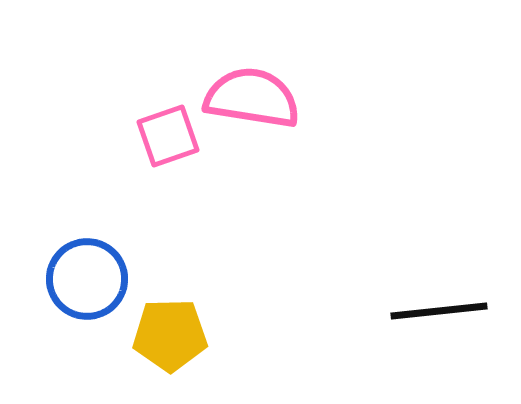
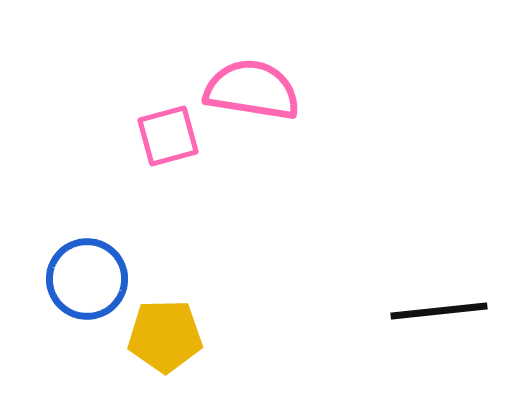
pink semicircle: moved 8 px up
pink square: rotated 4 degrees clockwise
yellow pentagon: moved 5 px left, 1 px down
